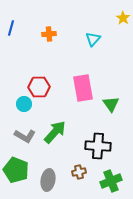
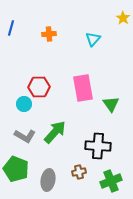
green pentagon: moved 1 px up
